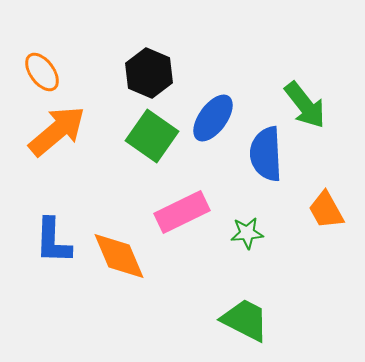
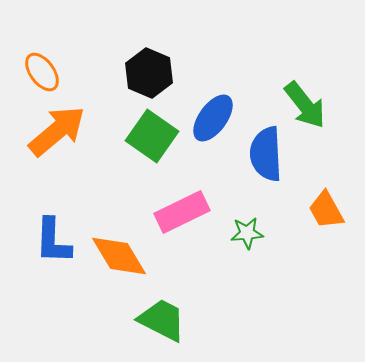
orange diamond: rotated 8 degrees counterclockwise
green trapezoid: moved 83 px left
